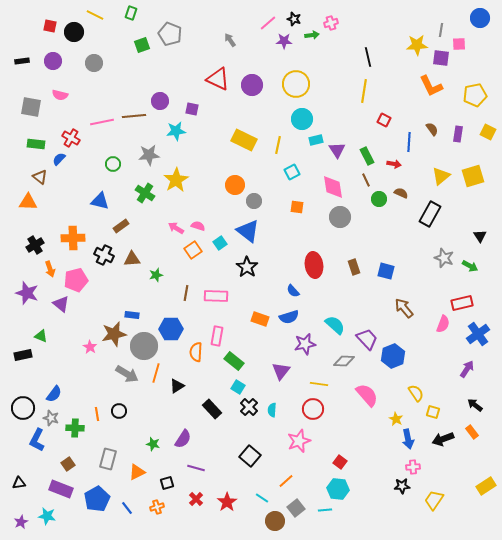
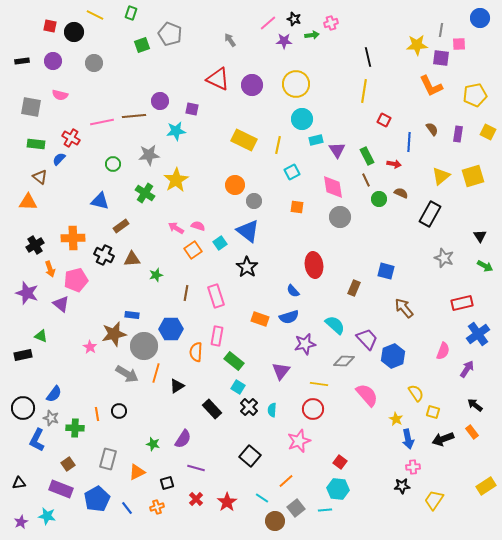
green arrow at (470, 266): moved 15 px right
brown rectangle at (354, 267): moved 21 px down; rotated 42 degrees clockwise
pink rectangle at (216, 296): rotated 70 degrees clockwise
pink semicircle at (443, 324): moved 27 px down
